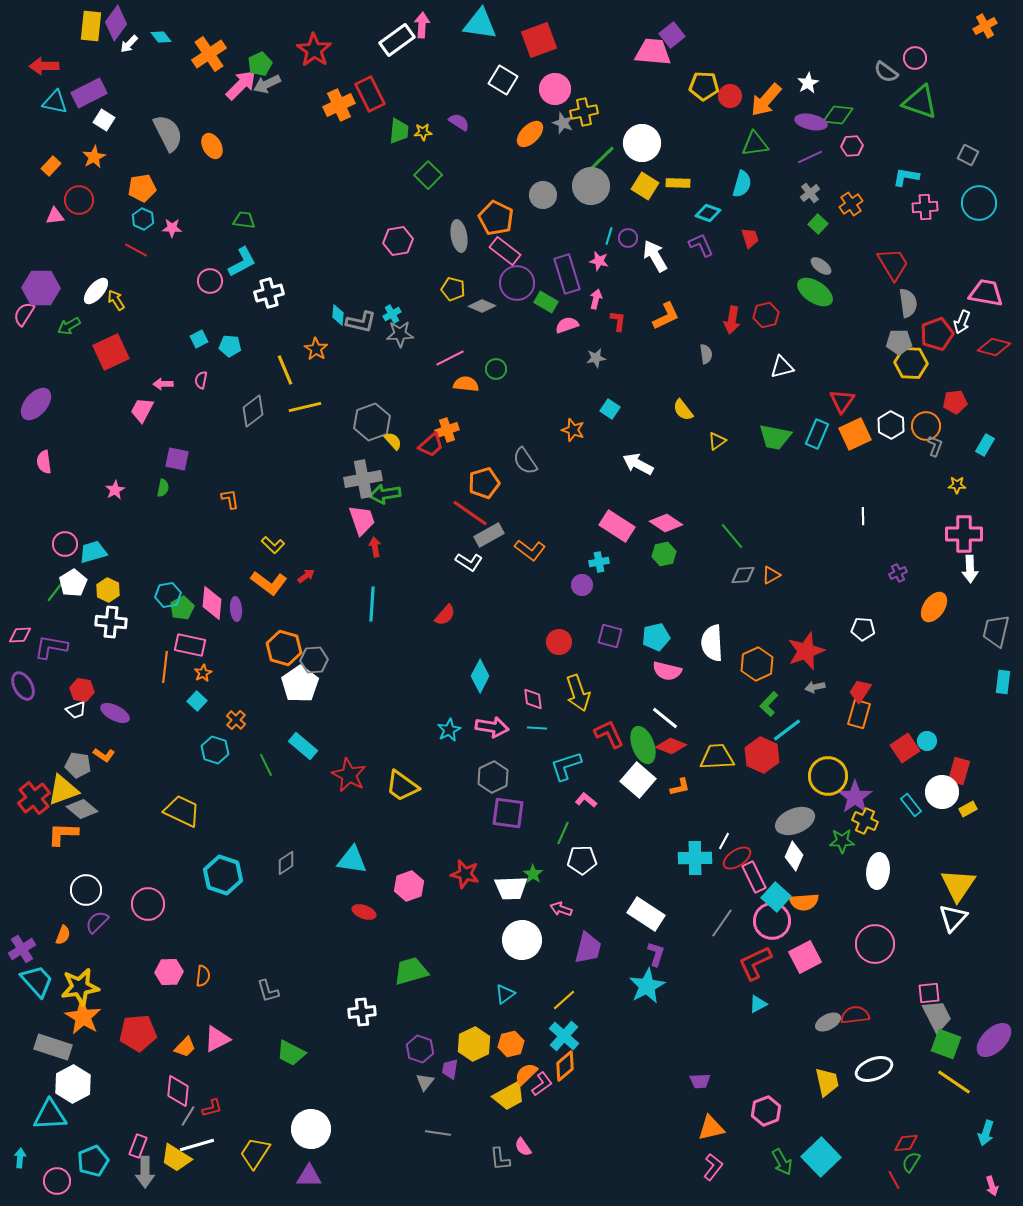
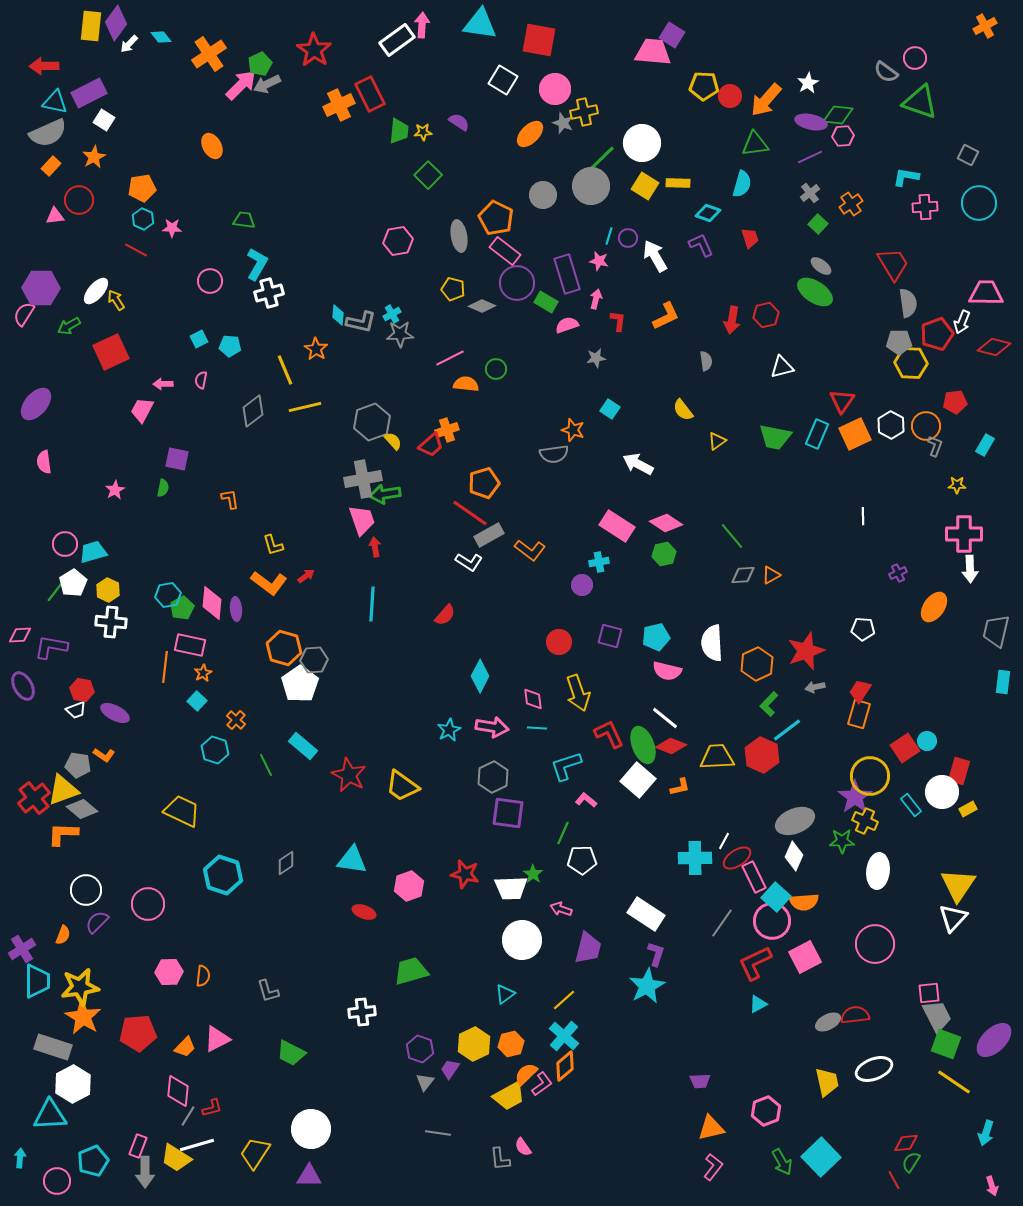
purple square at (672, 35): rotated 20 degrees counterclockwise
red square at (539, 40): rotated 30 degrees clockwise
gray semicircle at (168, 133): moved 120 px left; rotated 93 degrees clockwise
pink hexagon at (852, 146): moved 9 px left, 10 px up
cyan L-shape at (242, 262): moved 15 px right, 2 px down; rotated 32 degrees counterclockwise
pink trapezoid at (986, 293): rotated 9 degrees counterclockwise
gray semicircle at (706, 354): moved 7 px down
gray semicircle at (525, 461): moved 29 px right, 7 px up; rotated 64 degrees counterclockwise
yellow L-shape at (273, 545): rotated 30 degrees clockwise
yellow circle at (828, 776): moved 42 px right
cyan trapezoid at (37, 981): rotated 42 degrees clockwise
purple trapezoid at (450, 1069): rotated 25 degrees clockwise
